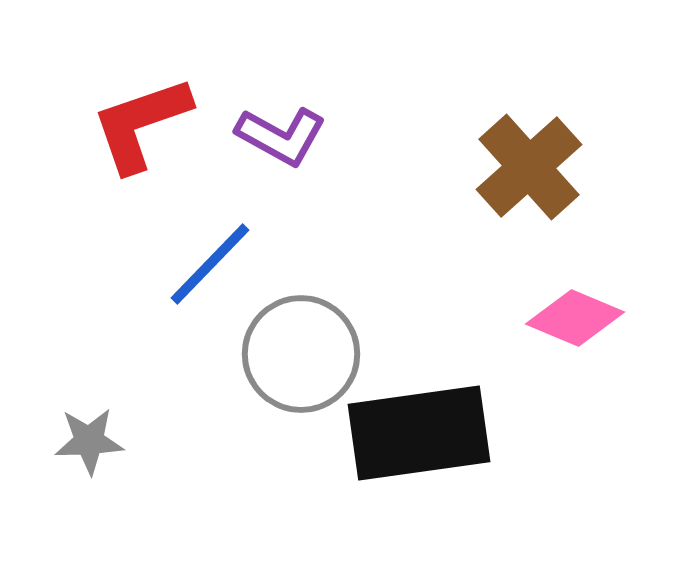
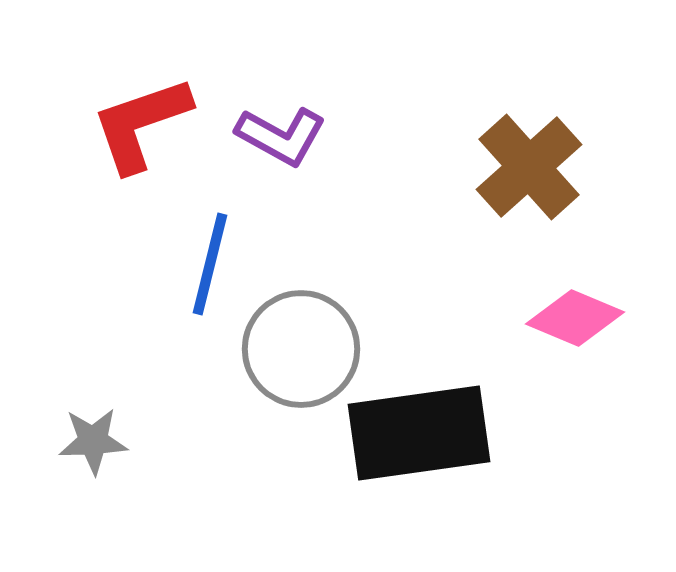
blue line: rotated 30 degrees counterclockwise
gray circle: moved 5 px up
gray star: moved 4 px right
